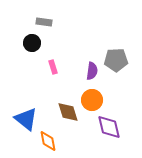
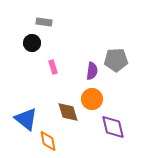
orange circle: moved 1 px up
purple diamond: moved 4 px right
